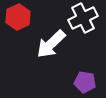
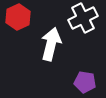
white arrow: rotated 148 degrees clockwise
